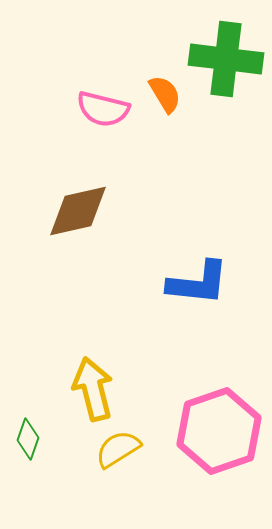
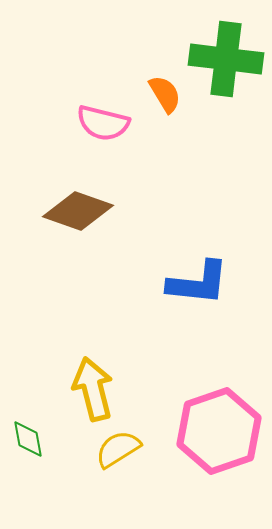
pink semicircle: moved 14 px down
brown diamond: rotated 32 degrees clockwise
green diamond: rotated 30 degrees counterclockwise
